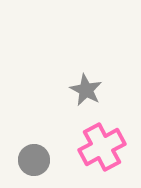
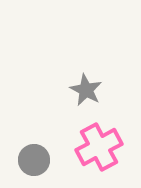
pink cross: moved 3 px left
